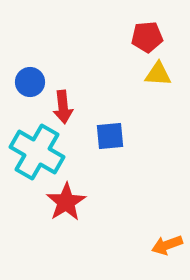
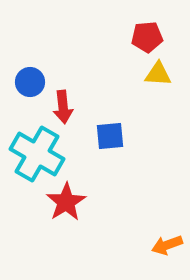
cyan cross: moved 2 px down
